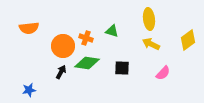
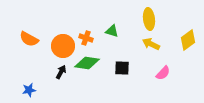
orange semicircle: moved 11 px down; rotated 36 degrees clockwise
